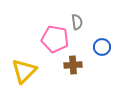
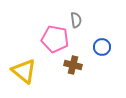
gray semicircle: moved 1 px left, 2 px up
brown cross: rotated 18 degrees clockwise
yellow triangle: rotated 36 degrees counterclockwise
